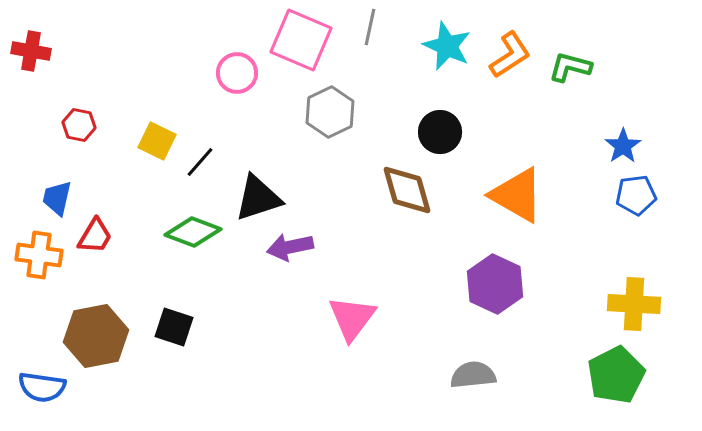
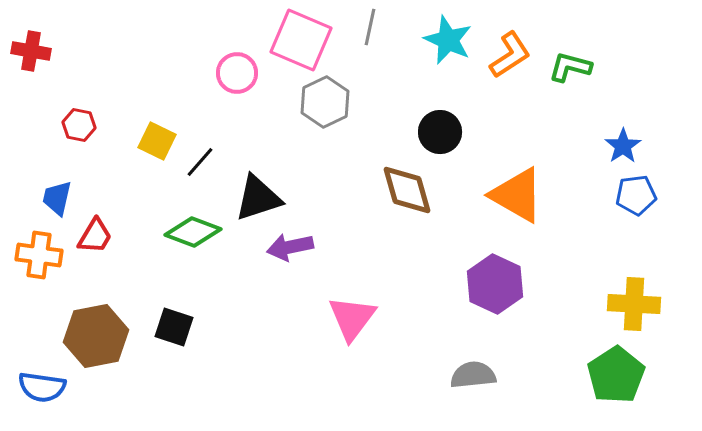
cyan star: moved 1 px right, 6 px up
gray hexagon: moved 5 px left, 10 px up
green pentagon: rotated 6 degrees counterclockwise
